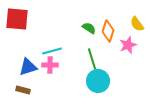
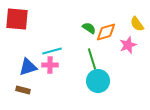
orange diamond: moved 2 px left, 1 px down; rotated 55 degrees clockwise
